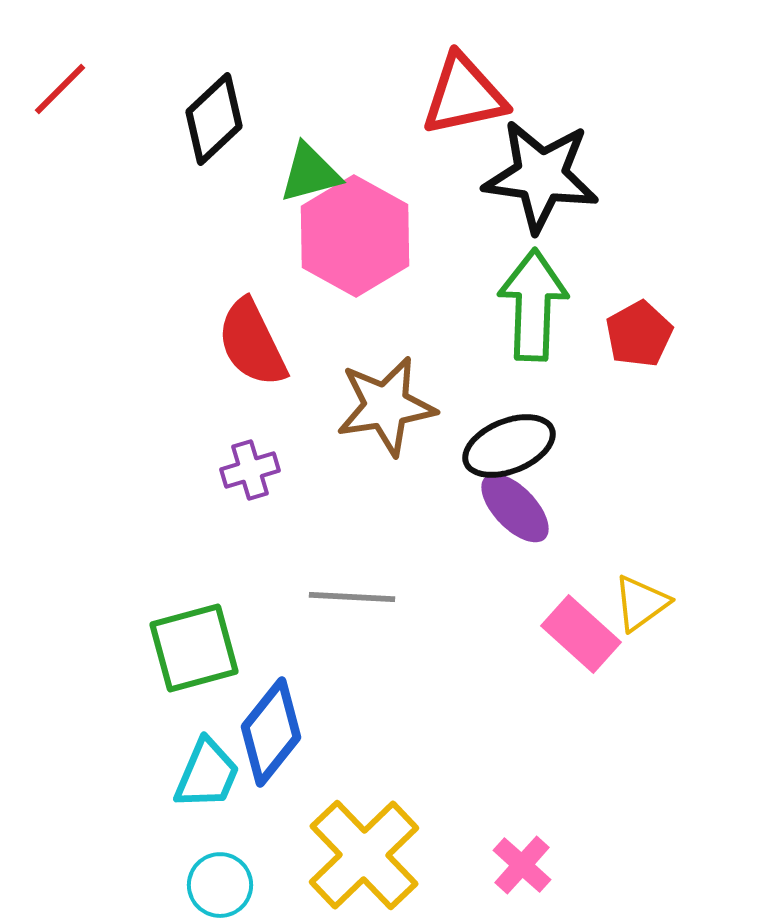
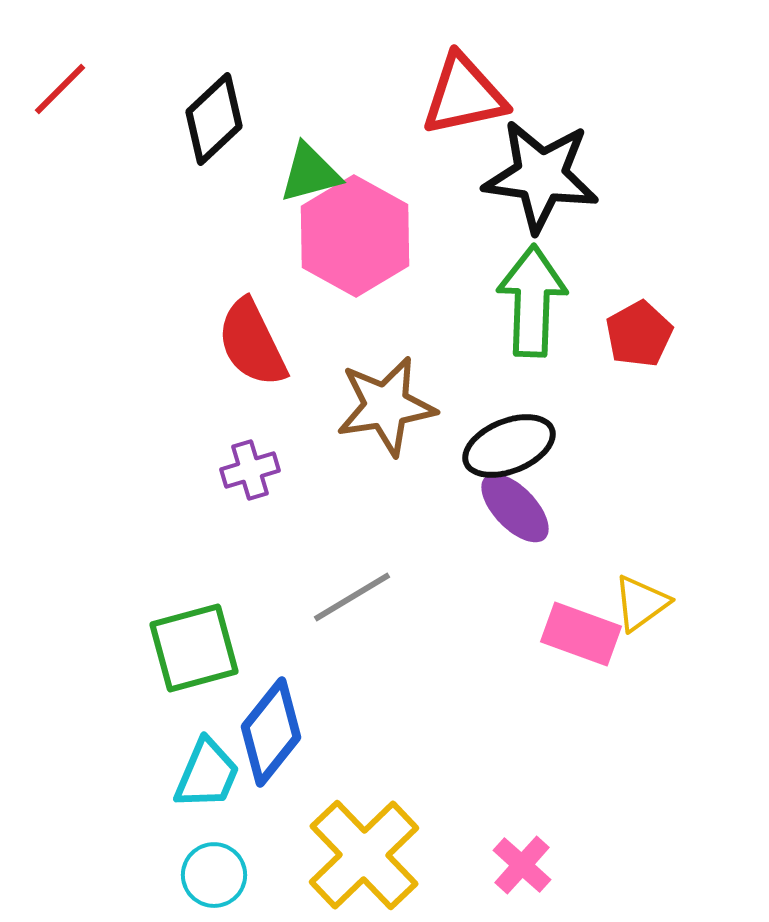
green arrow: moved 1 px left, 4 px up
gray line: rotated 34 degrees counterclockwise
pink rectangle: rotated 22 degrees counterclockwise
cyan circle: moved 6 px left, 10 px up
